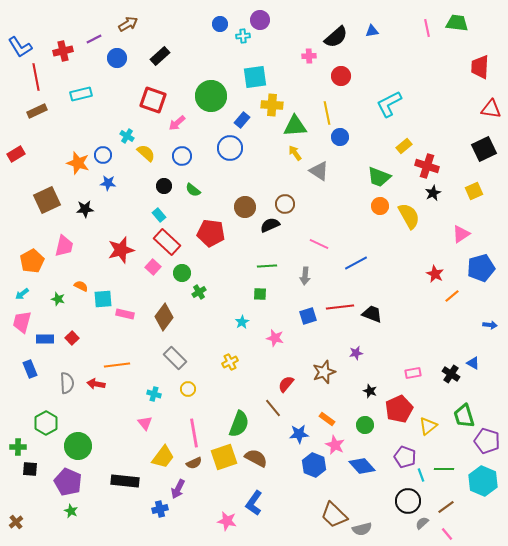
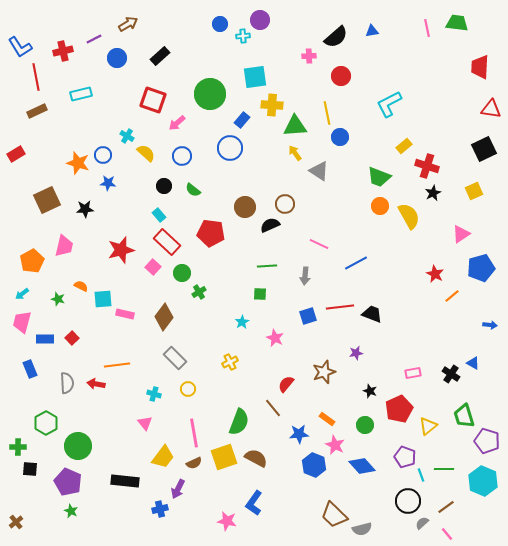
green circle at (211, 96): moved 1 px left, 2 px up
pink star at (275, 338): rotated 12 degrees clockwise
green semicircle at (239, 424): moved 2 px up
